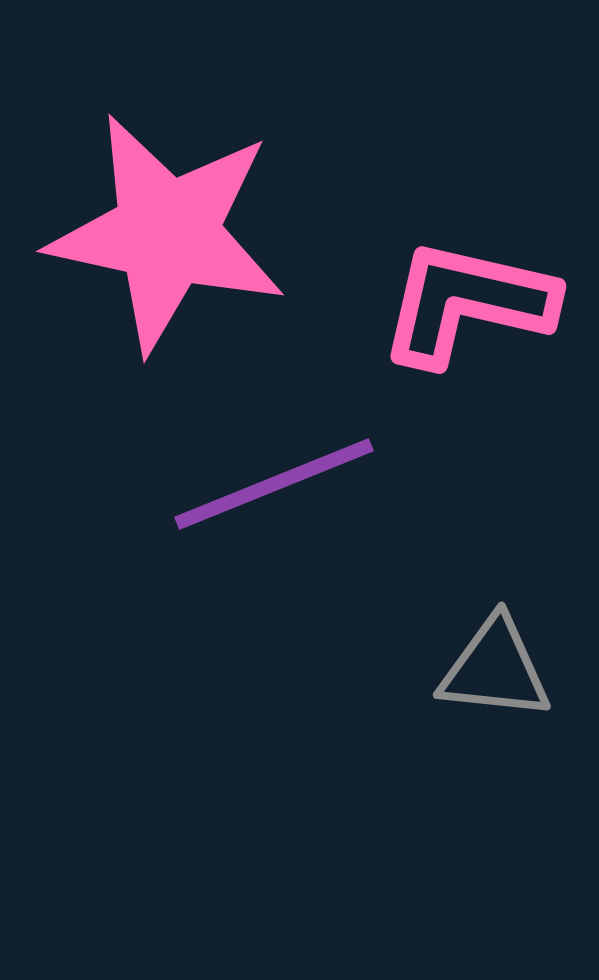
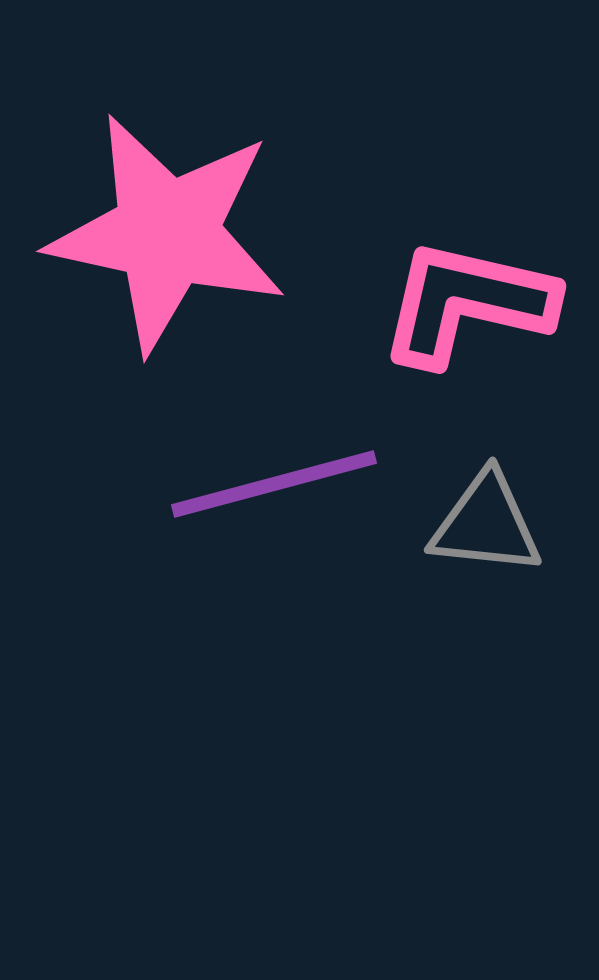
purple line: rotated 7 degrees clockwise
gray triangle: moved 9 px left, 145 px up
